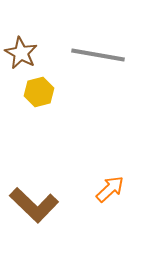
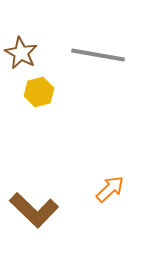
brown L-shape: moved 5 px down
